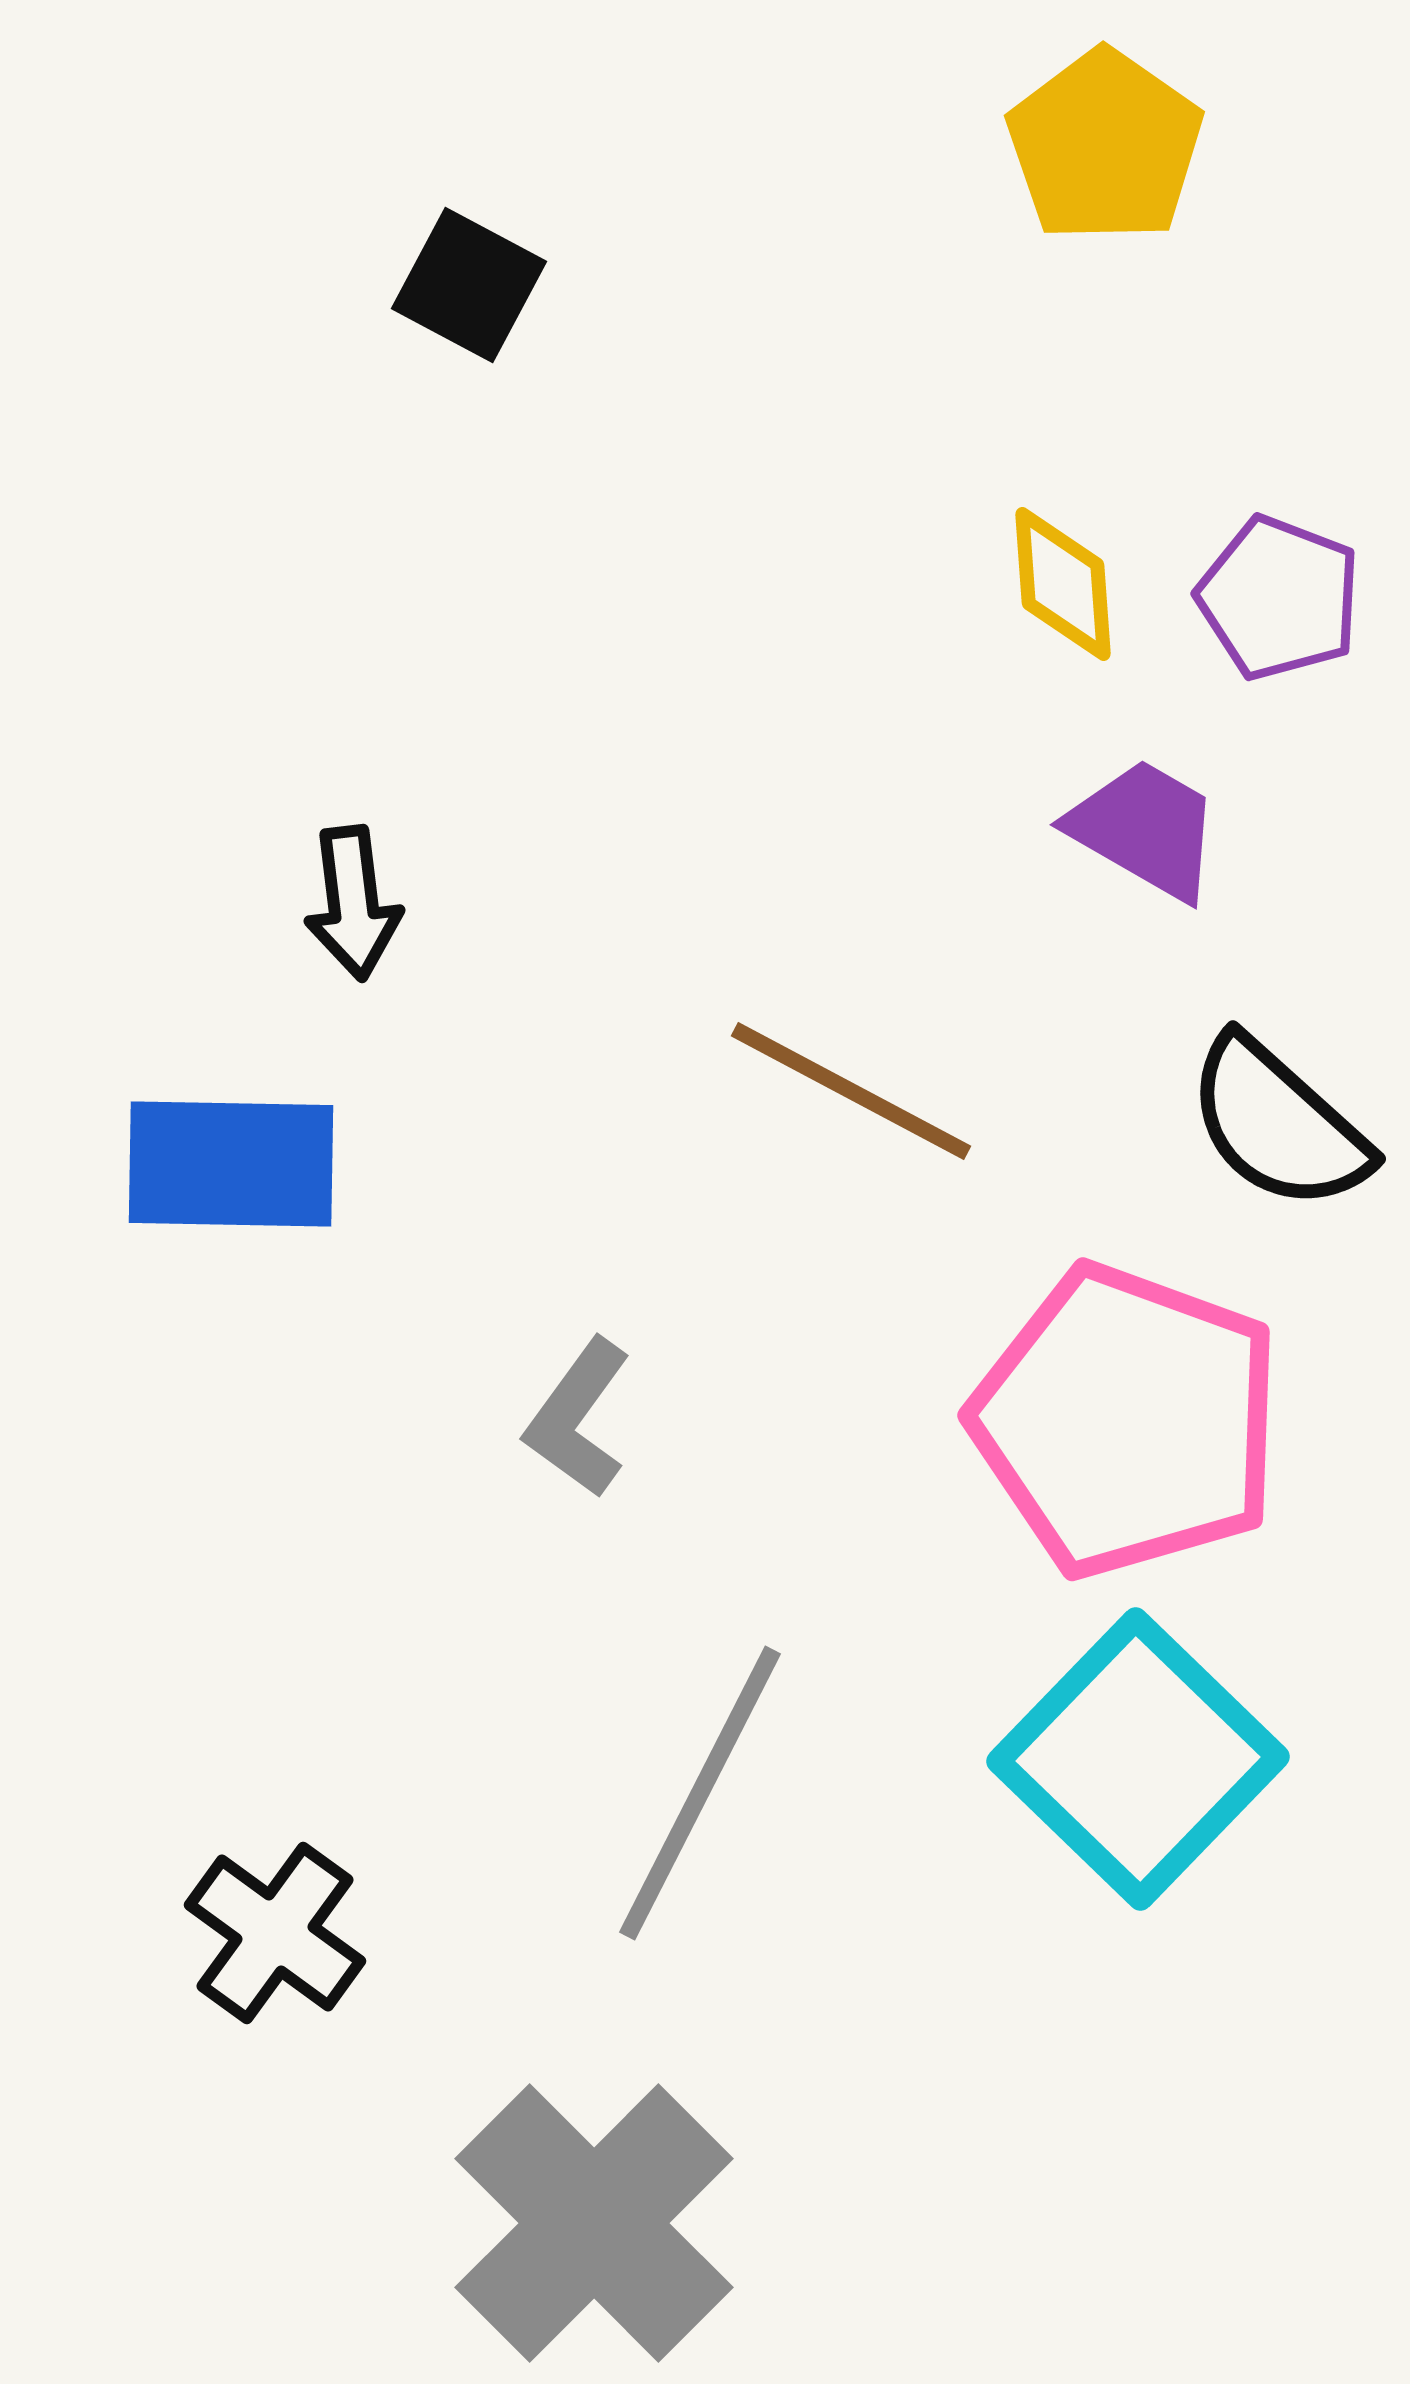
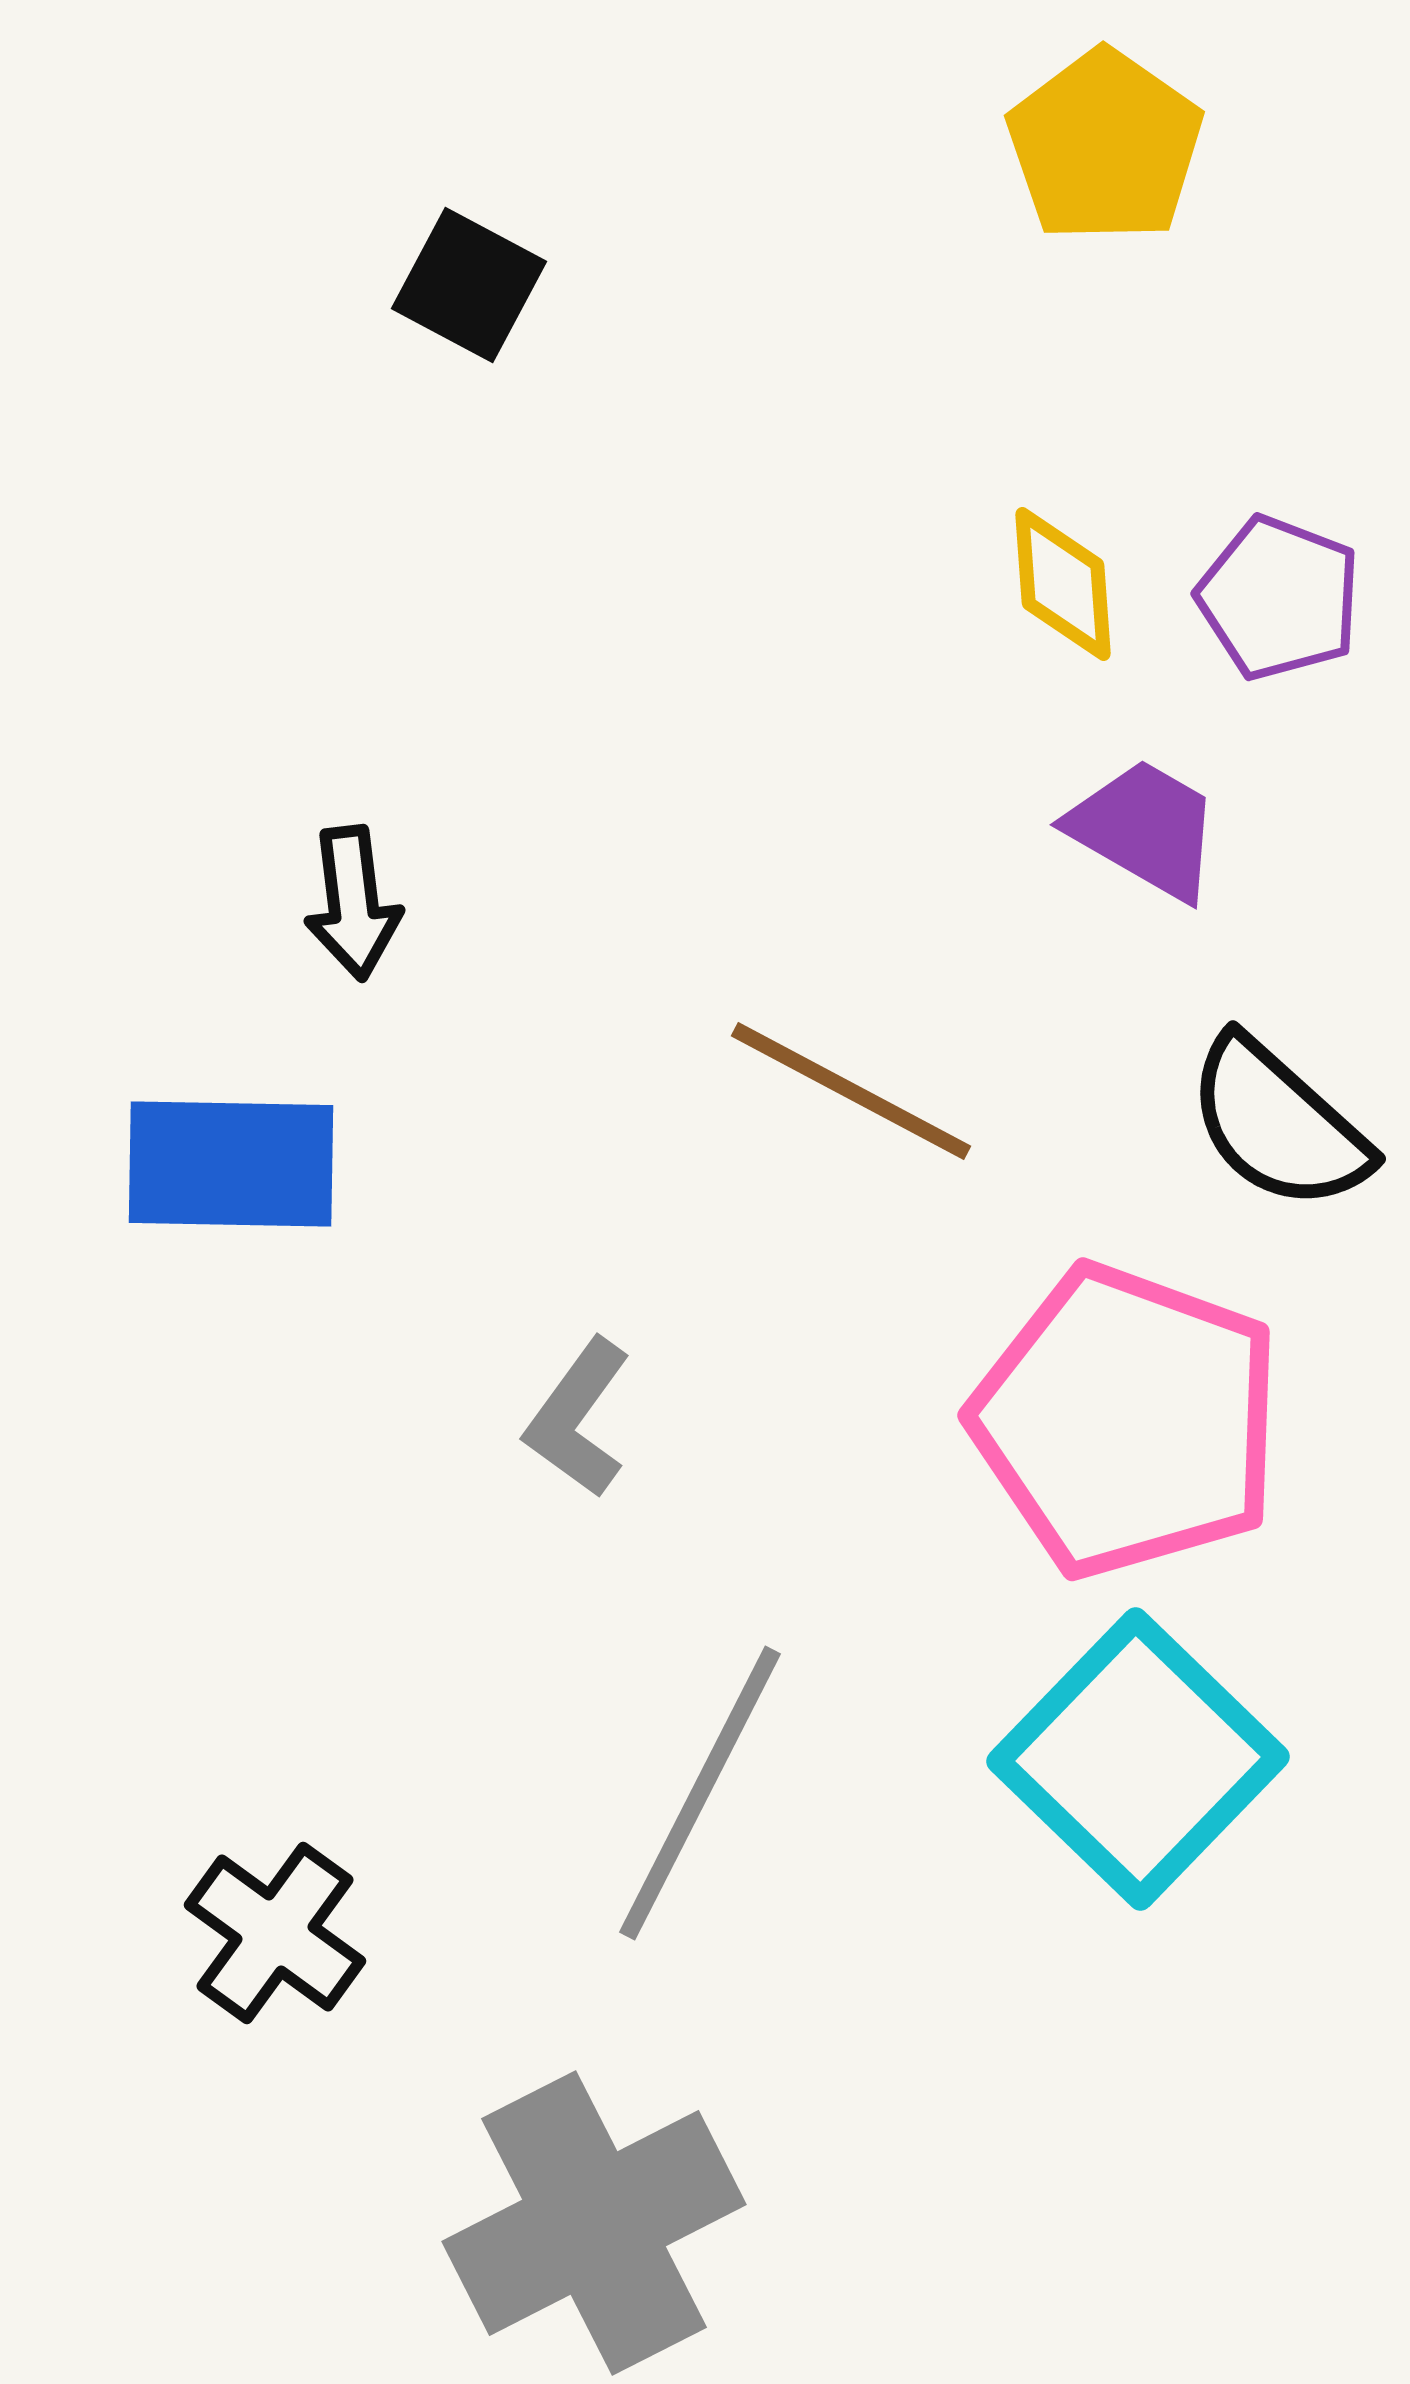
gray cross: rotated 18 degrees clockwise
